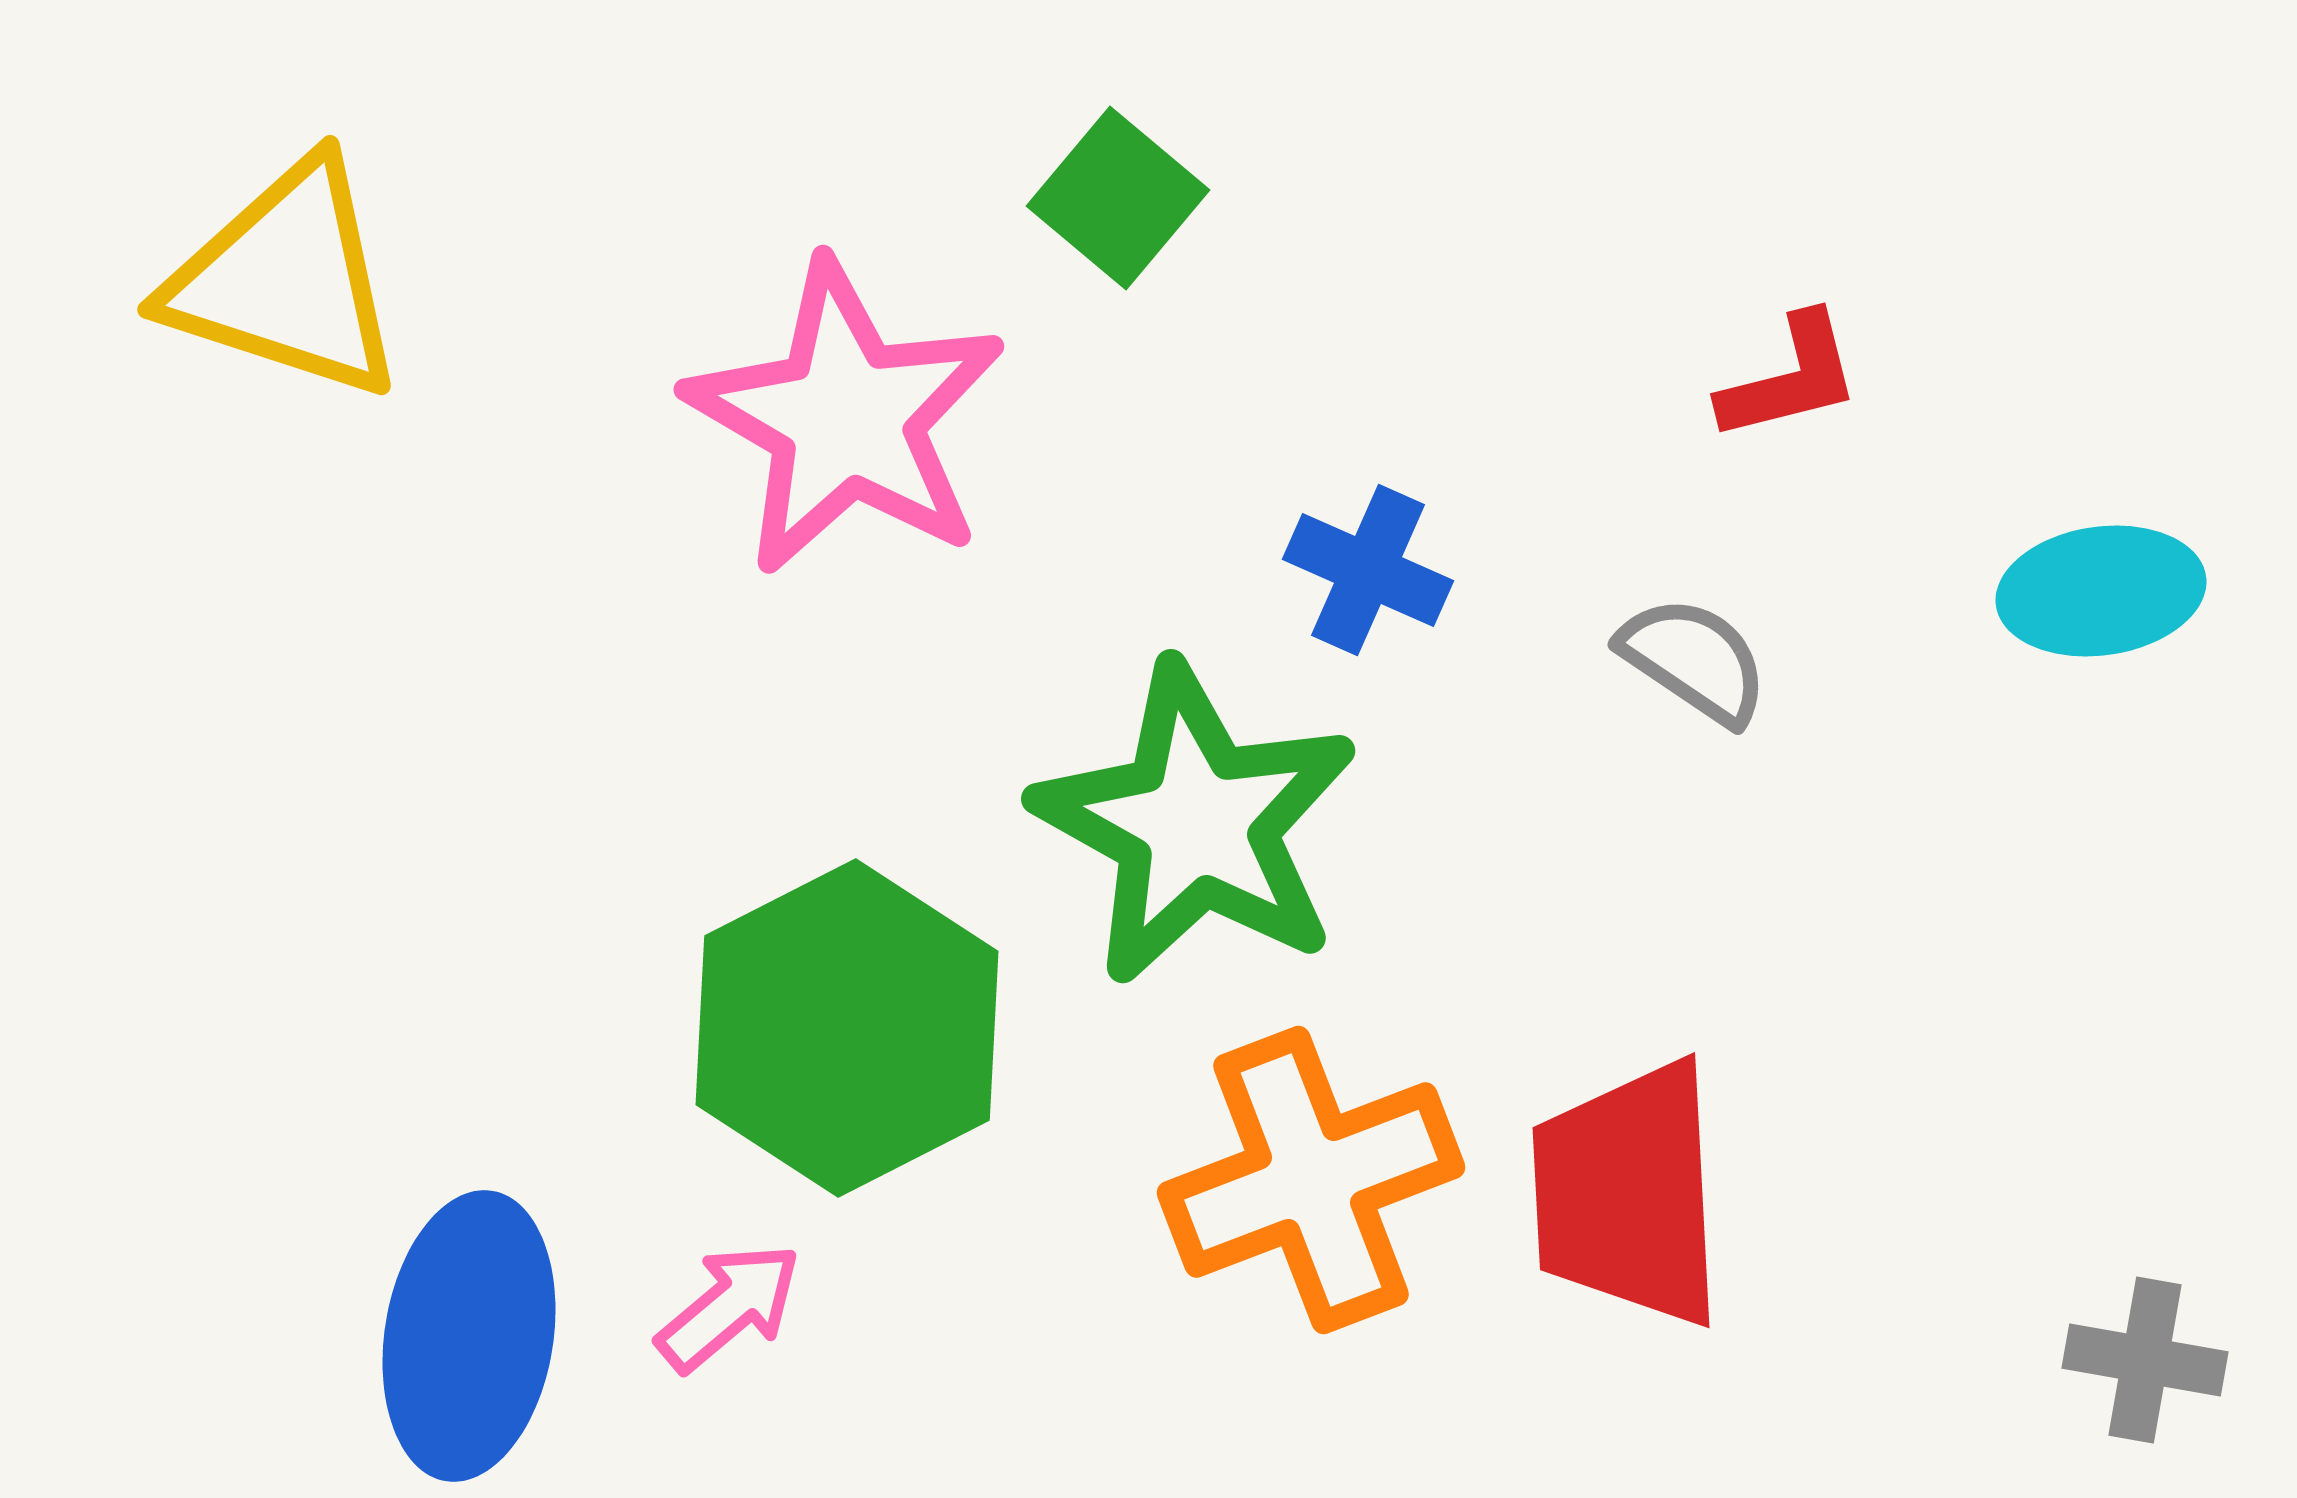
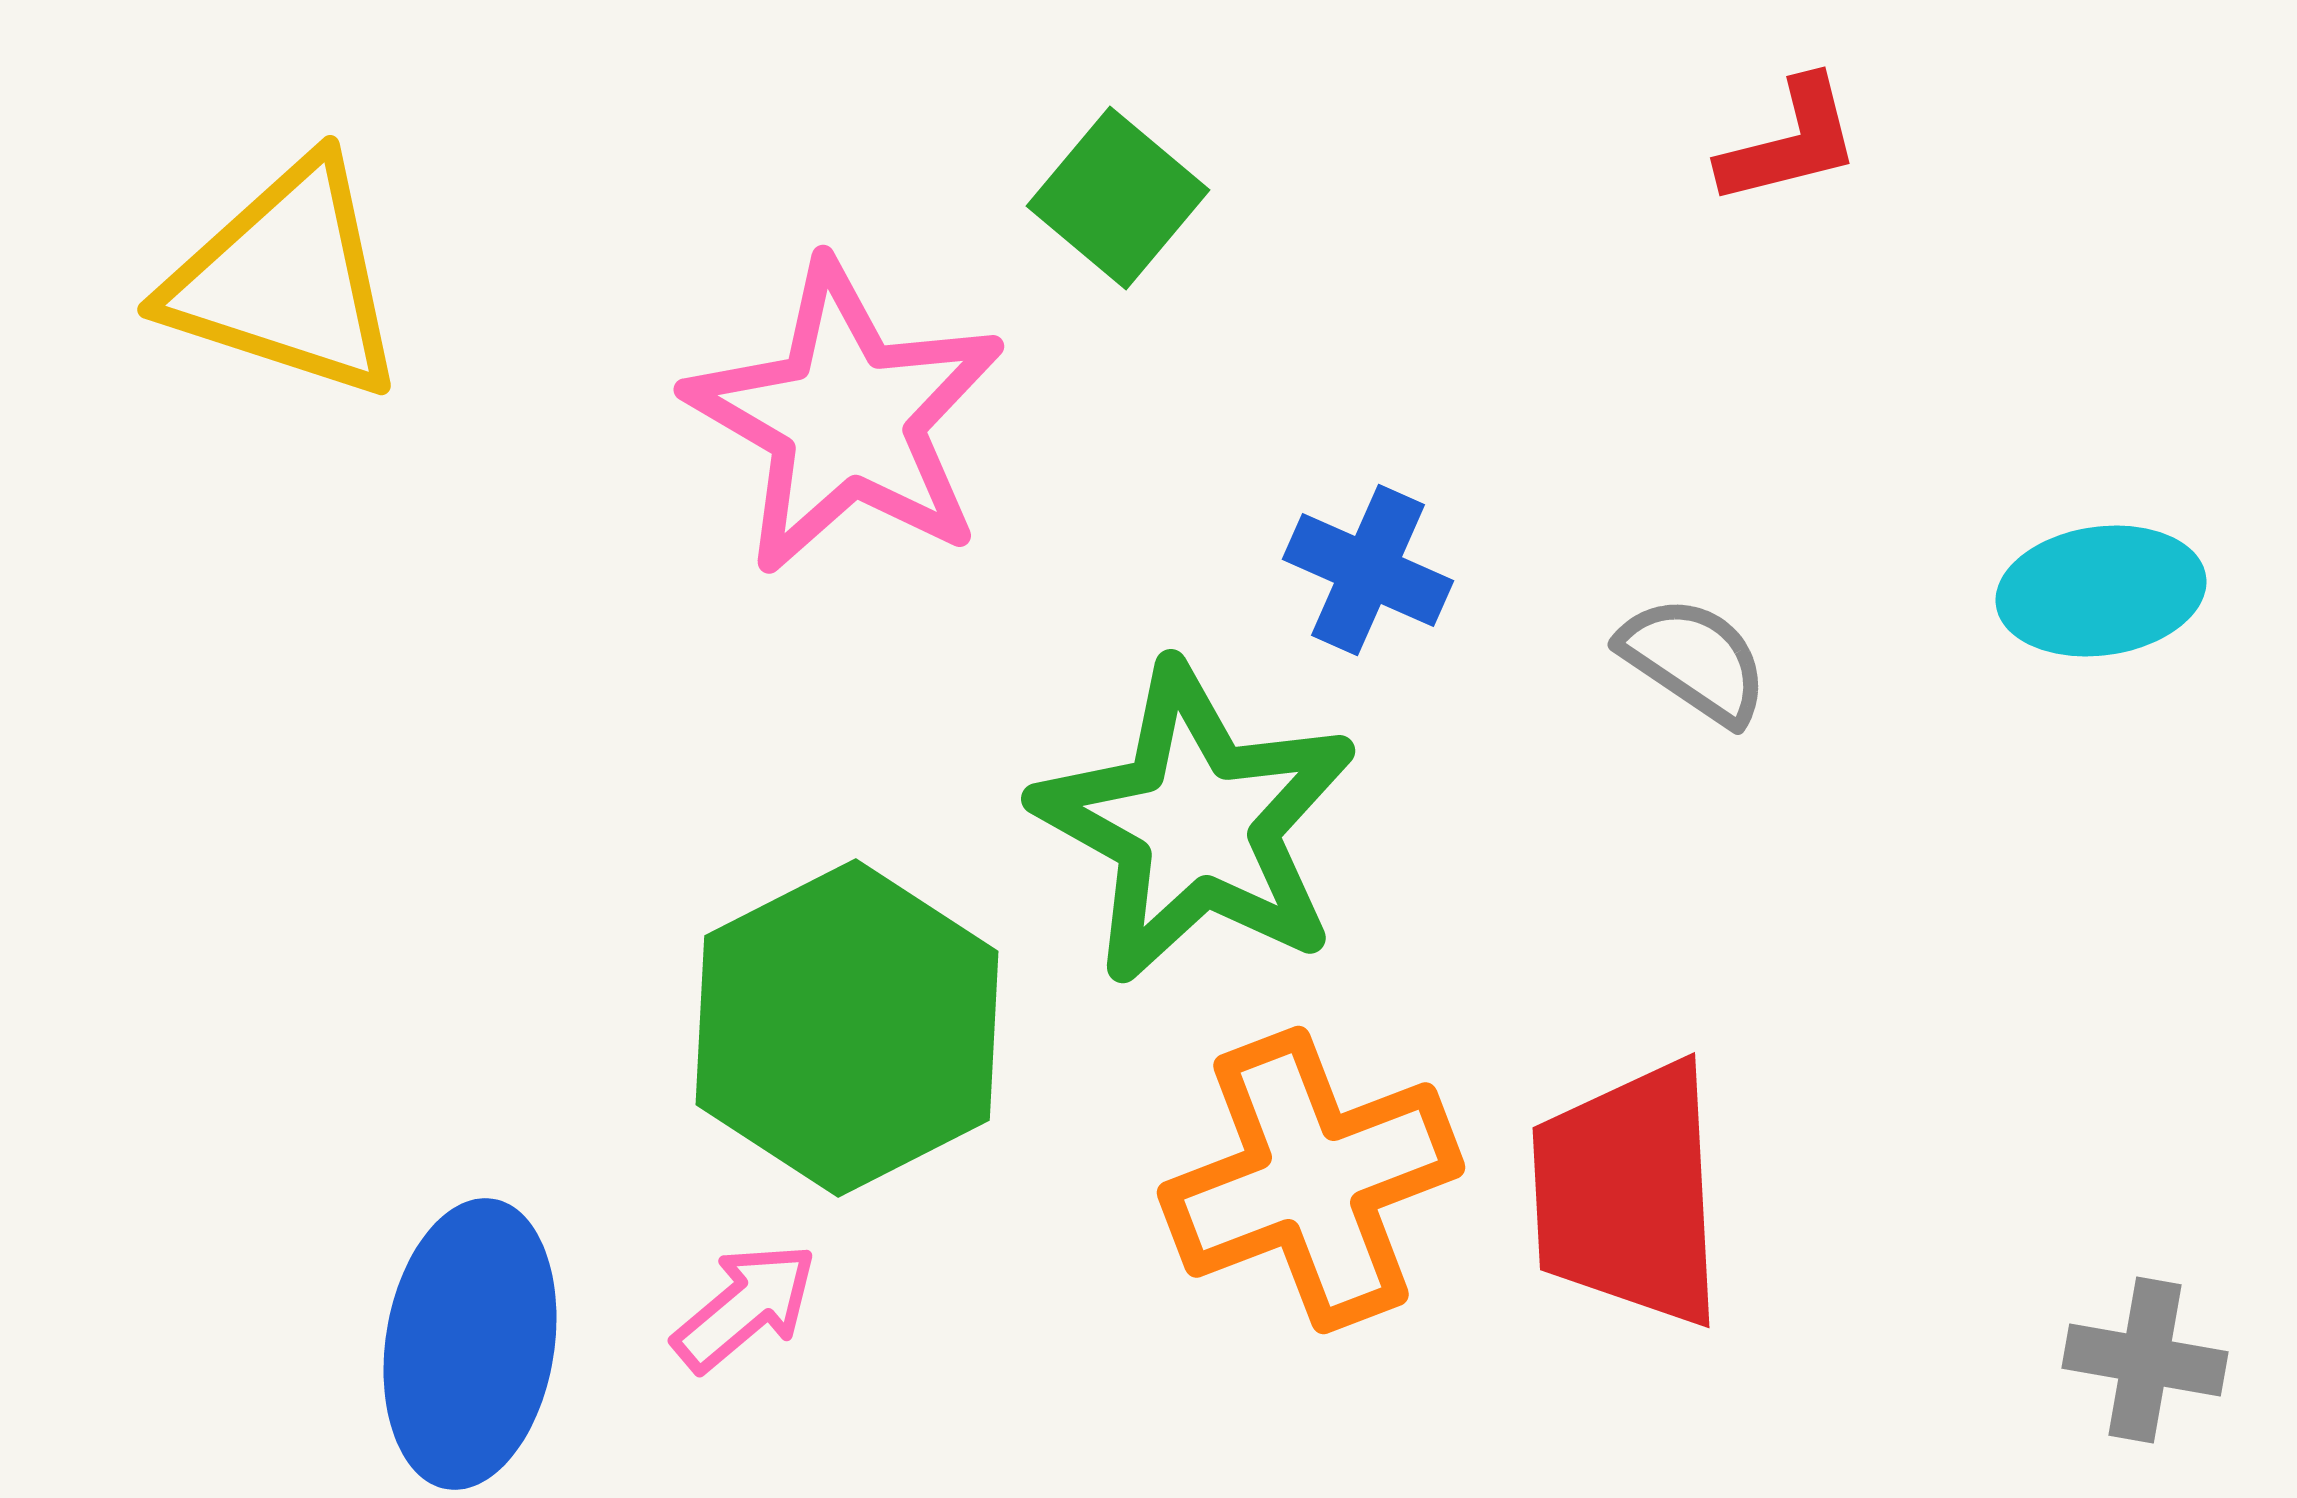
red L-shape: moved 236 px up
pink arrow: moved 16 px right
blue ellipse: moved 1 px right, 8 px down
